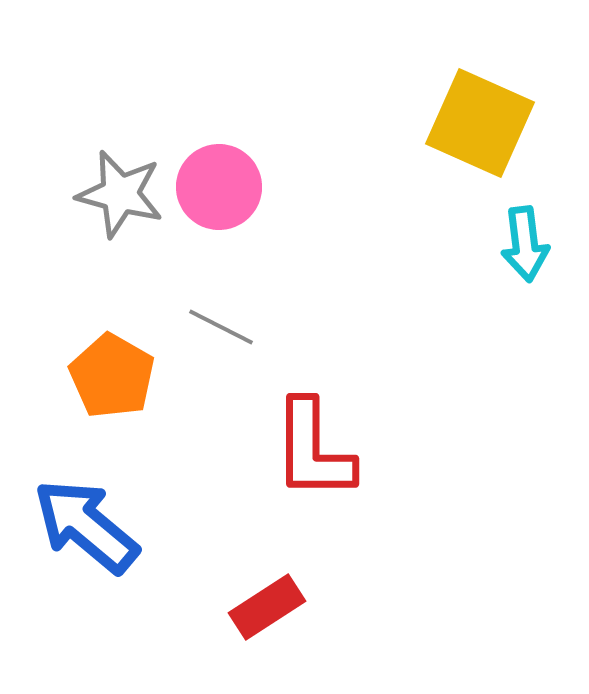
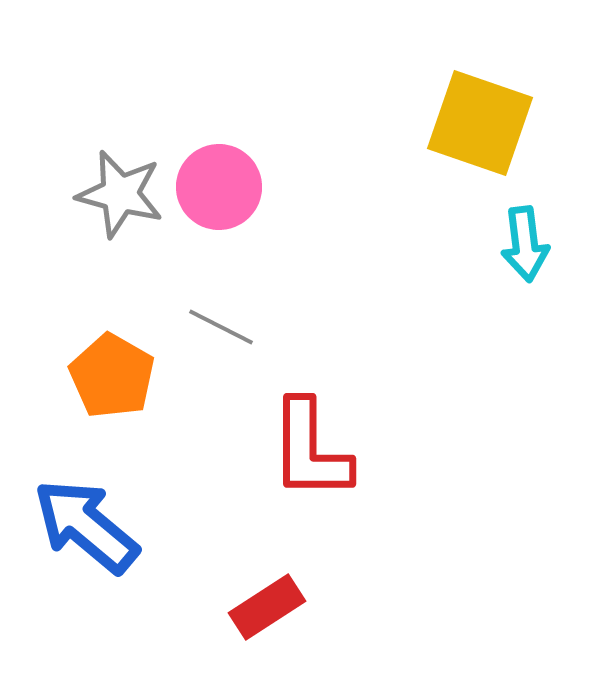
yellow square: rotated 5 degrees counterclockwise
red L-shape: moved 3 px left
